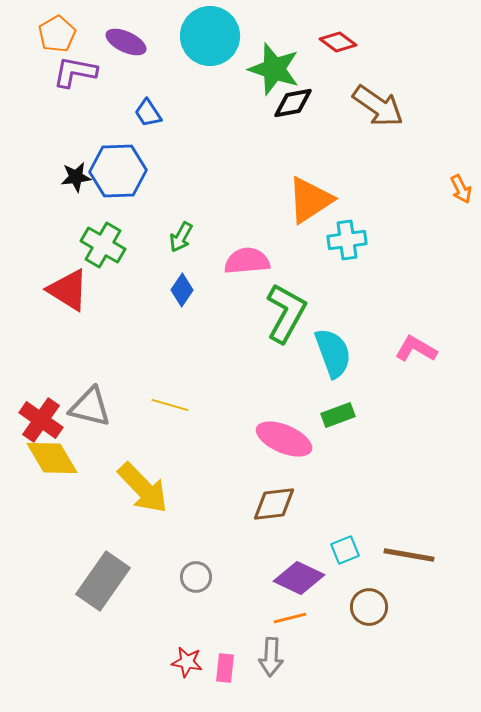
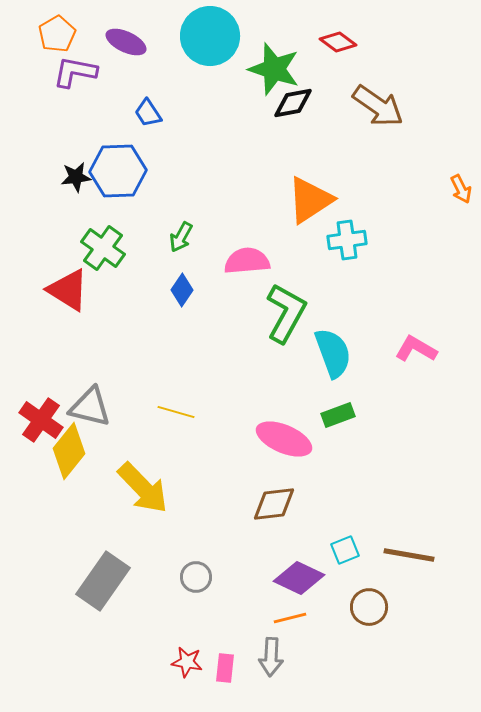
green cross: moved 3 px down; rotated 6 degrees clockwise
yellow line: moved 6 px right, 7 px down
yellow diamond: moved 17 px right, 7 px up; rotated 70 degrees clockwise
